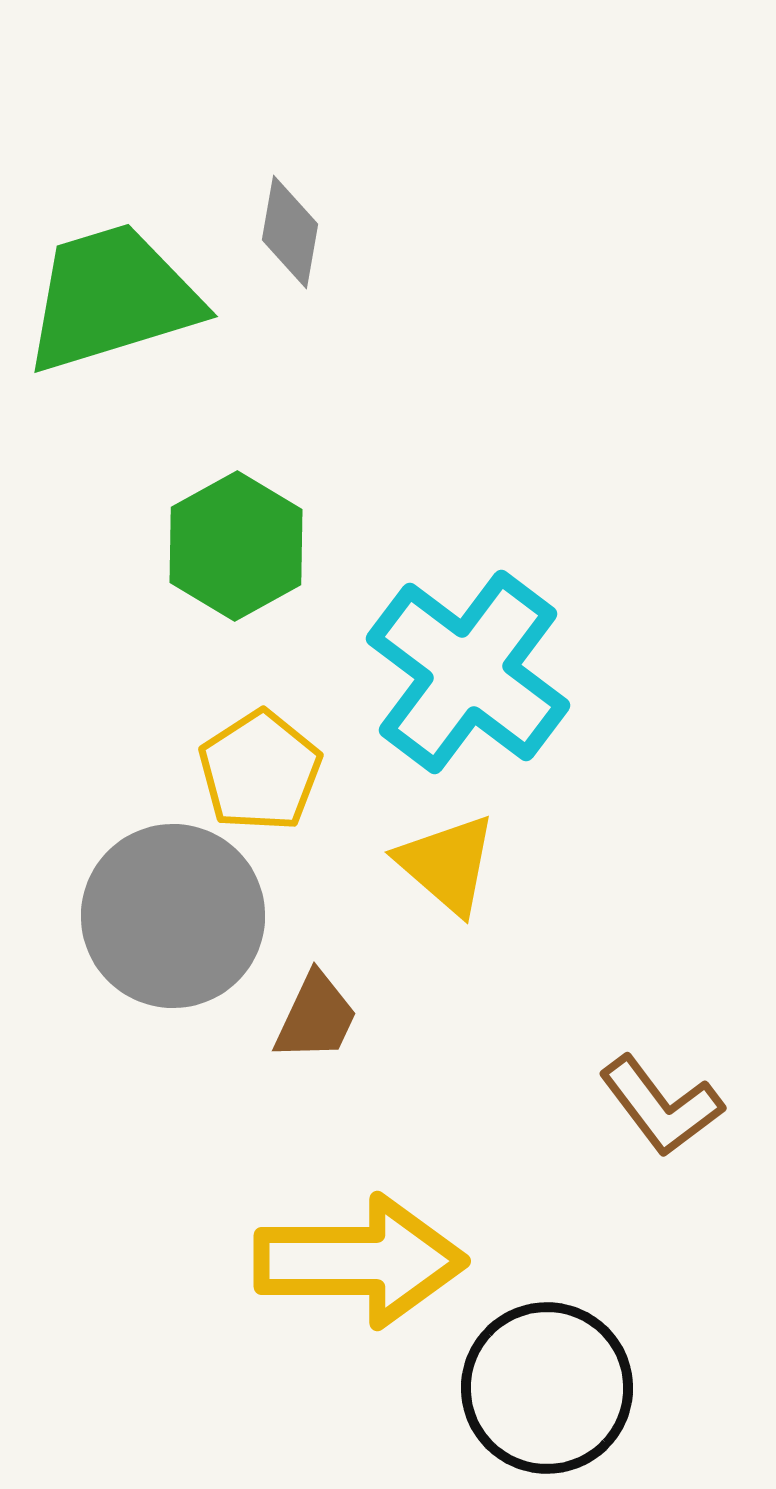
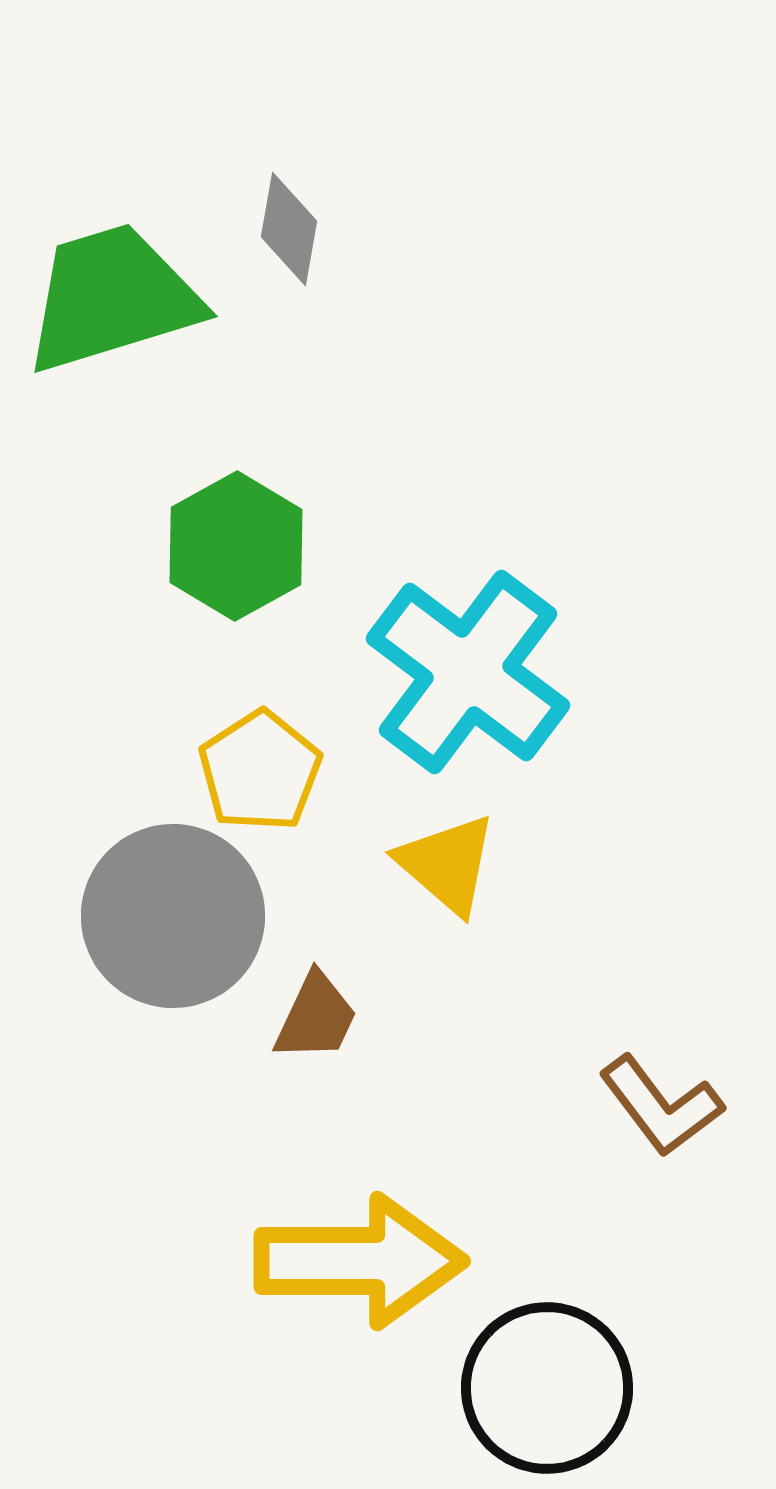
gray diamond: moved 1 px left, 3 px up
